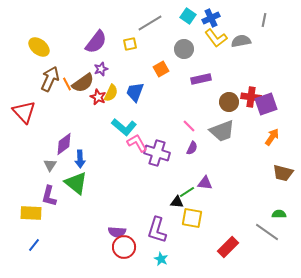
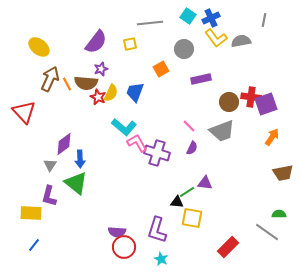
gray line at (150, 23): rotated 25 degrees clockwise
brown semicircle at (83, 83): moved 3 px right; rotated 40 degrees clockwise
brown trapezoid at (283, 173): rotated 25 degrees counterclockwise
